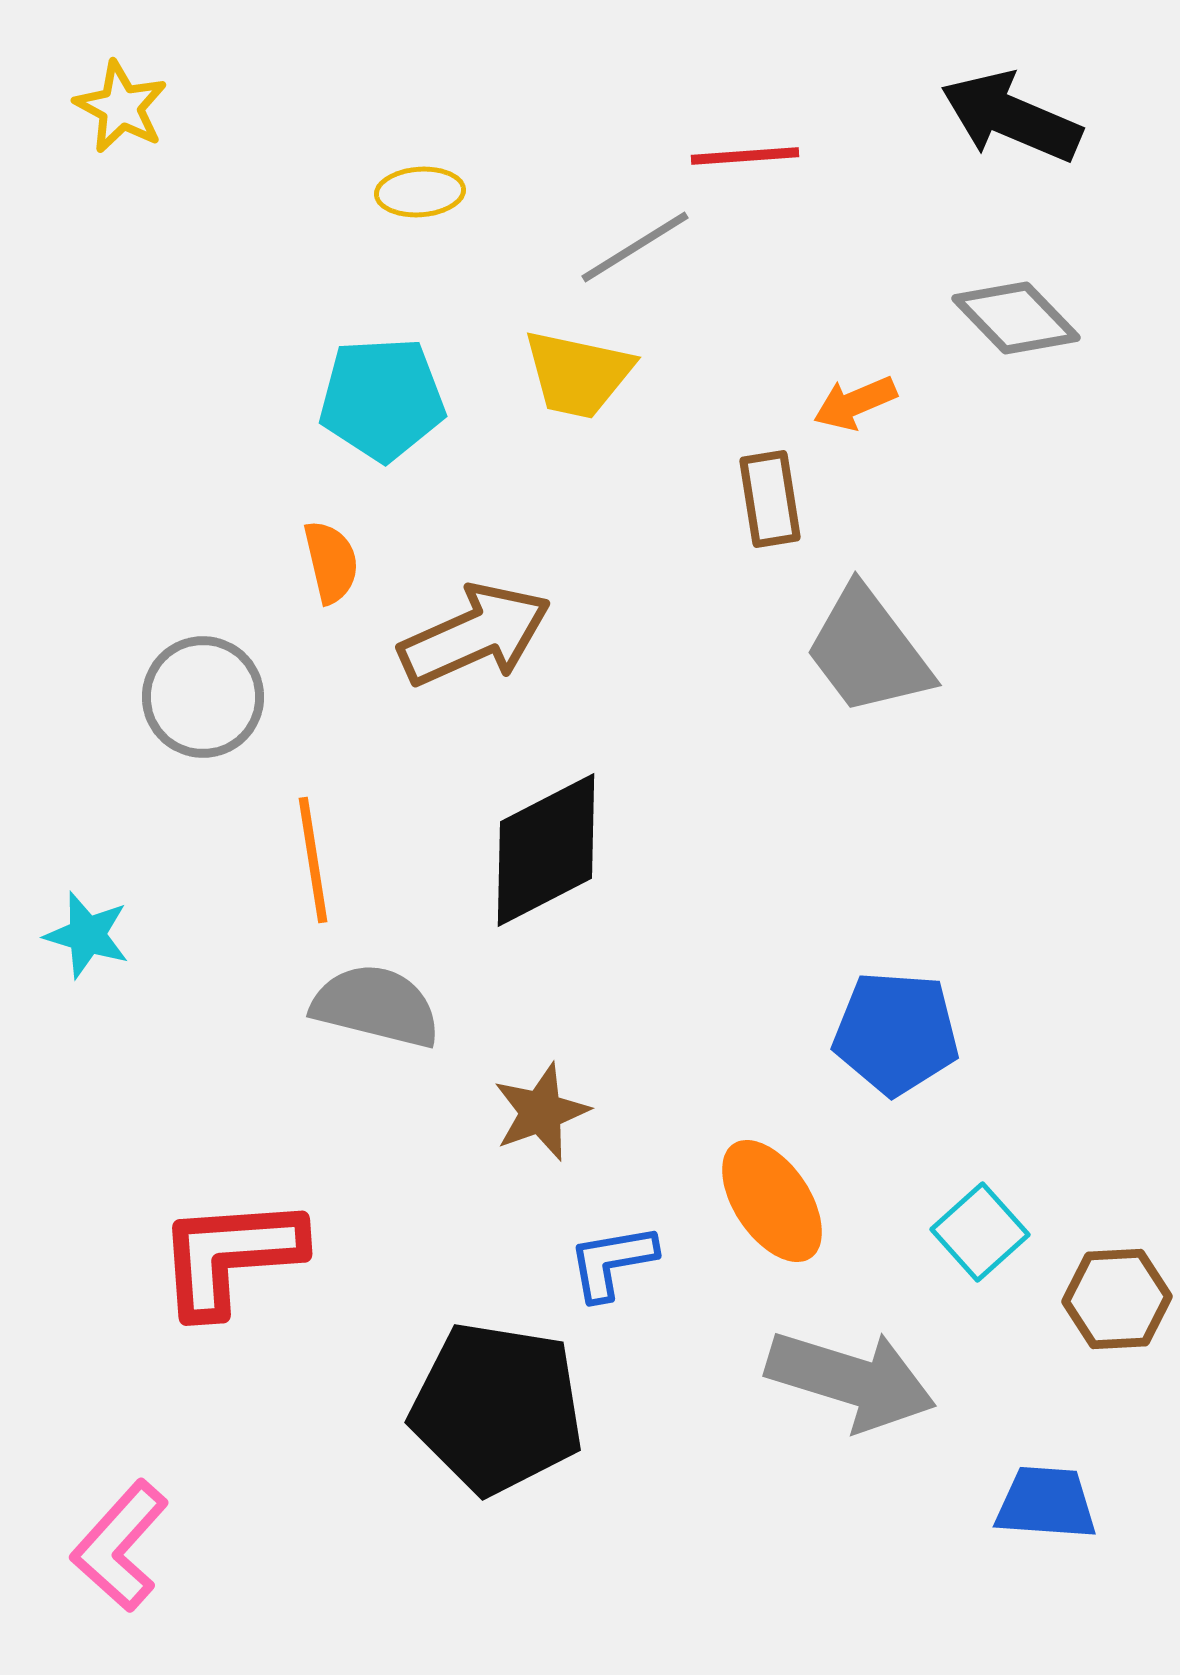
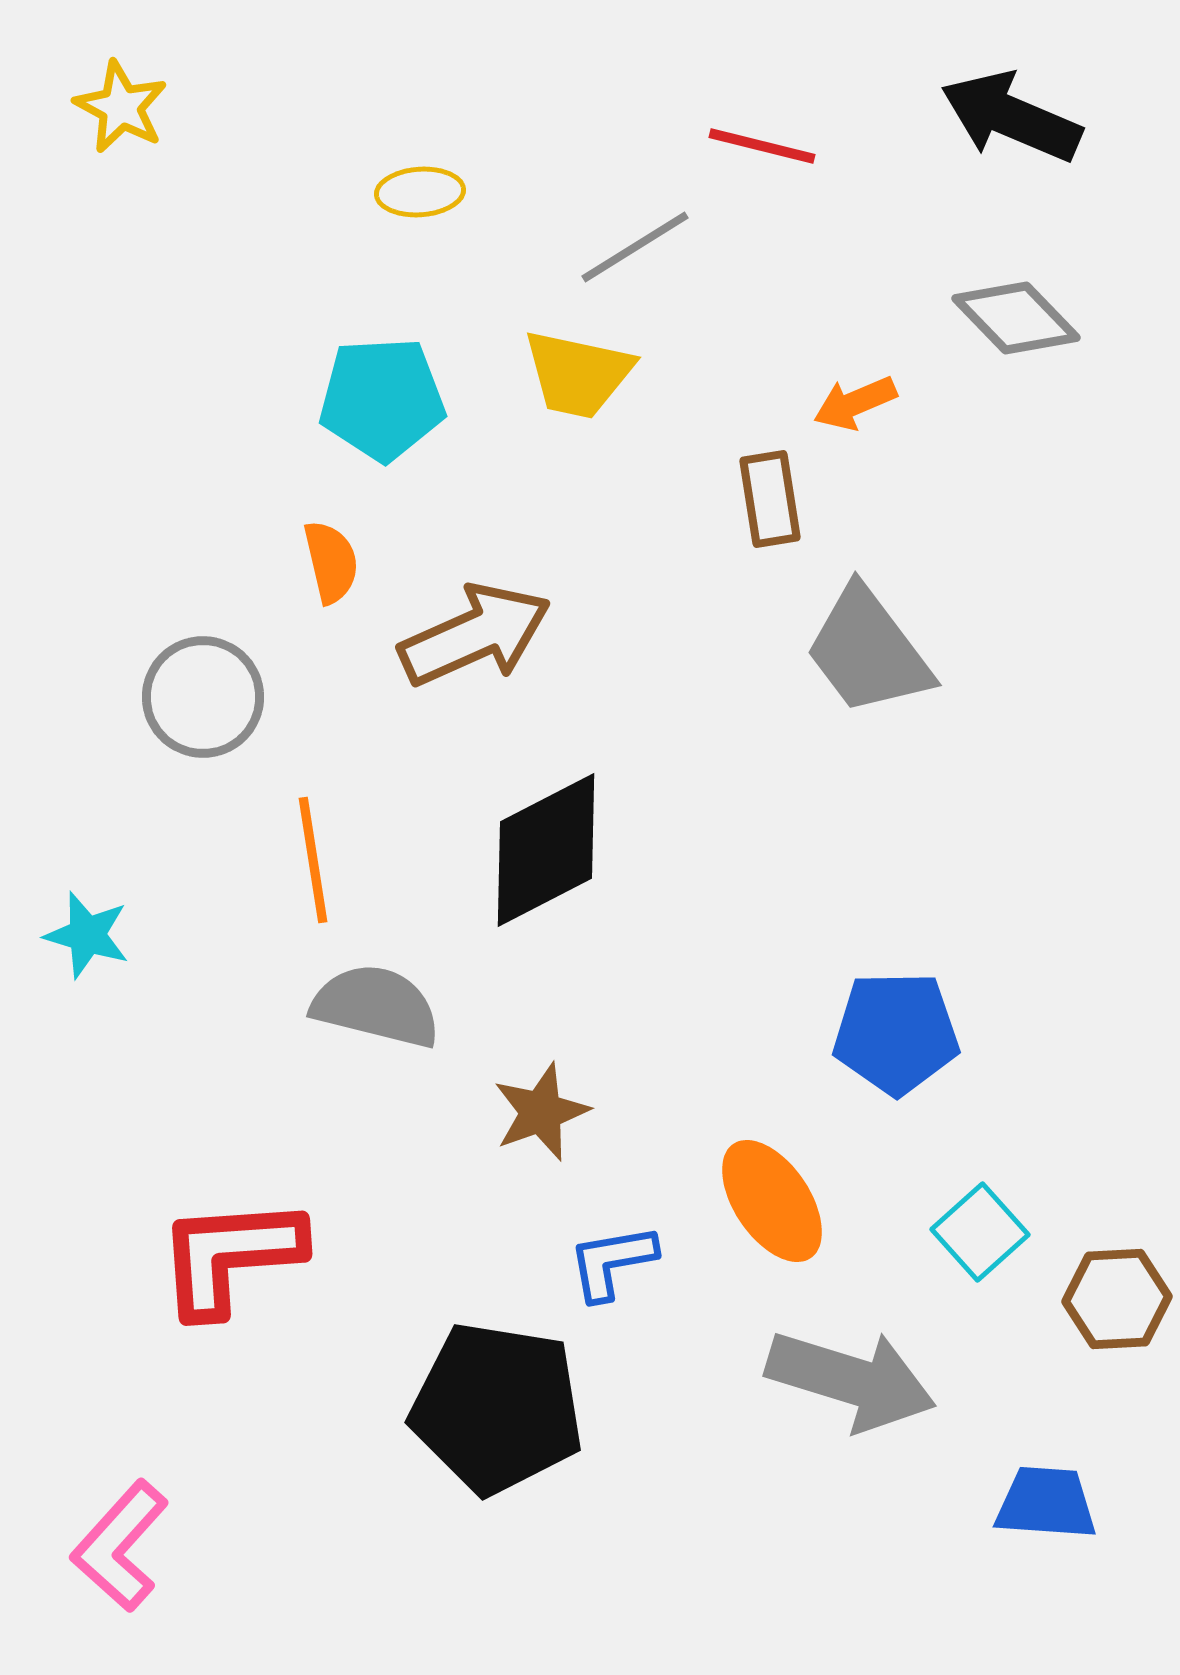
red line: moved 17 px right, 10 px up; rotated 18 degrees clockwise
blue pentagon: rotated 5 degrees counterclockwise
